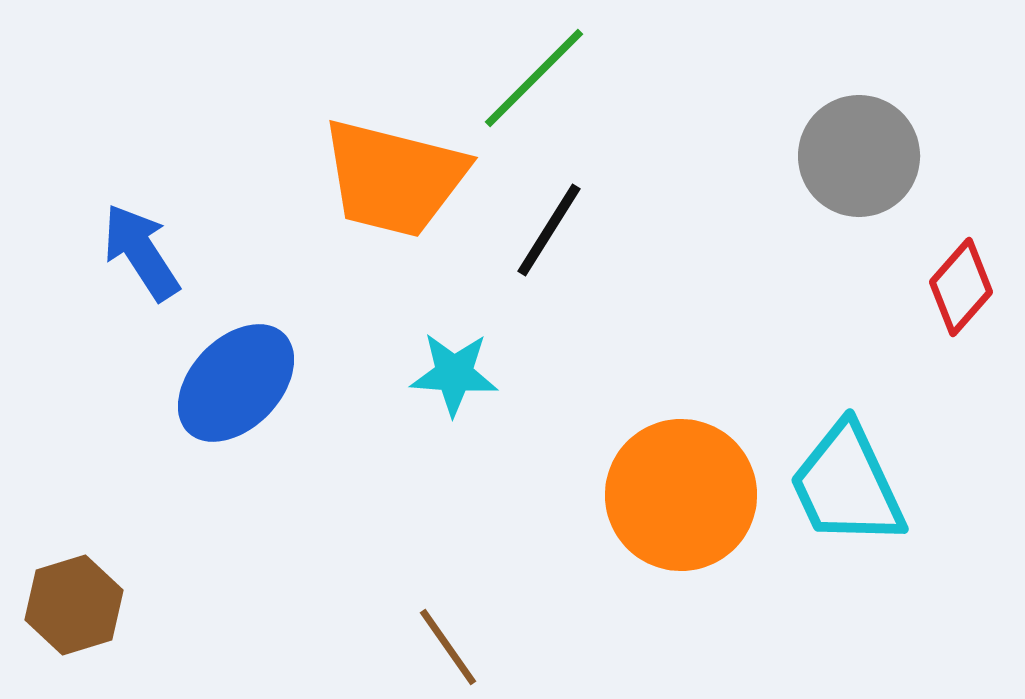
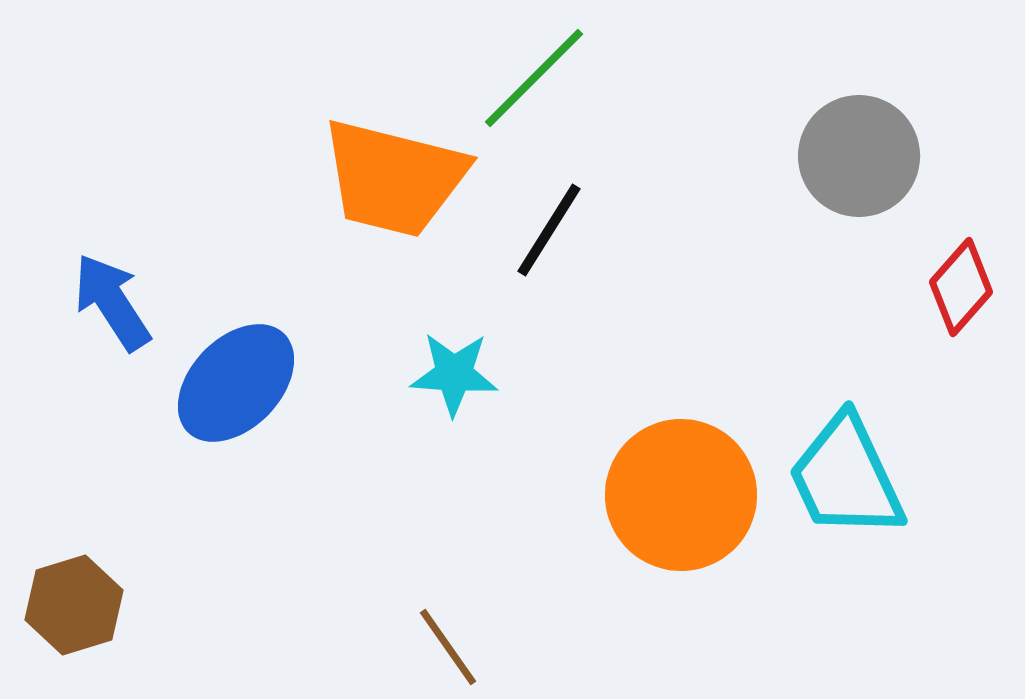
blue arrow: moved 29 px left, 50 px down
cyan trapezoid: moved 1 px left, 8 px up
